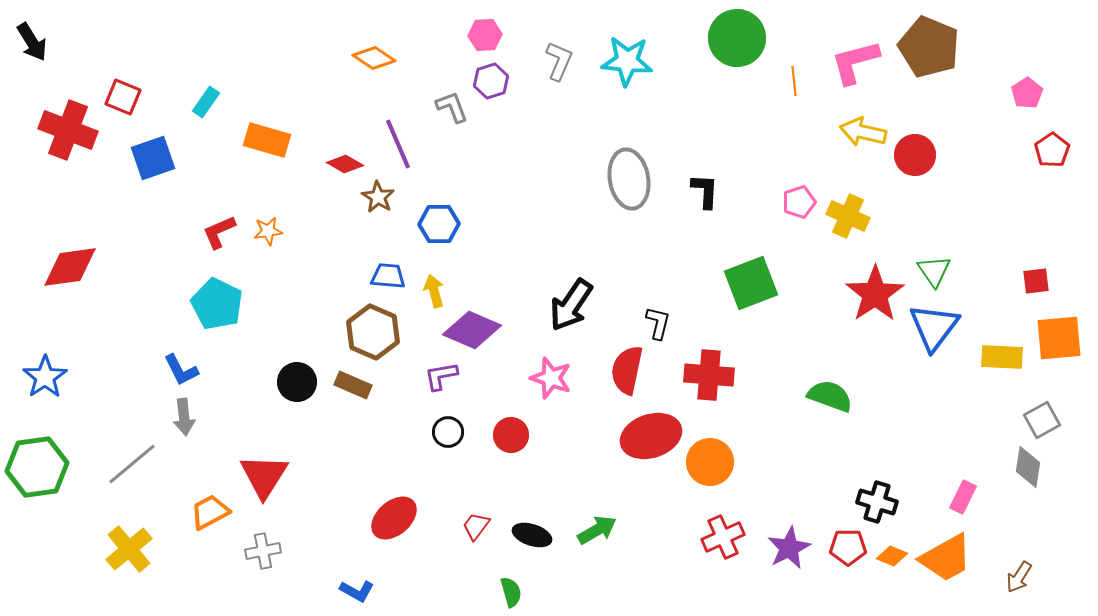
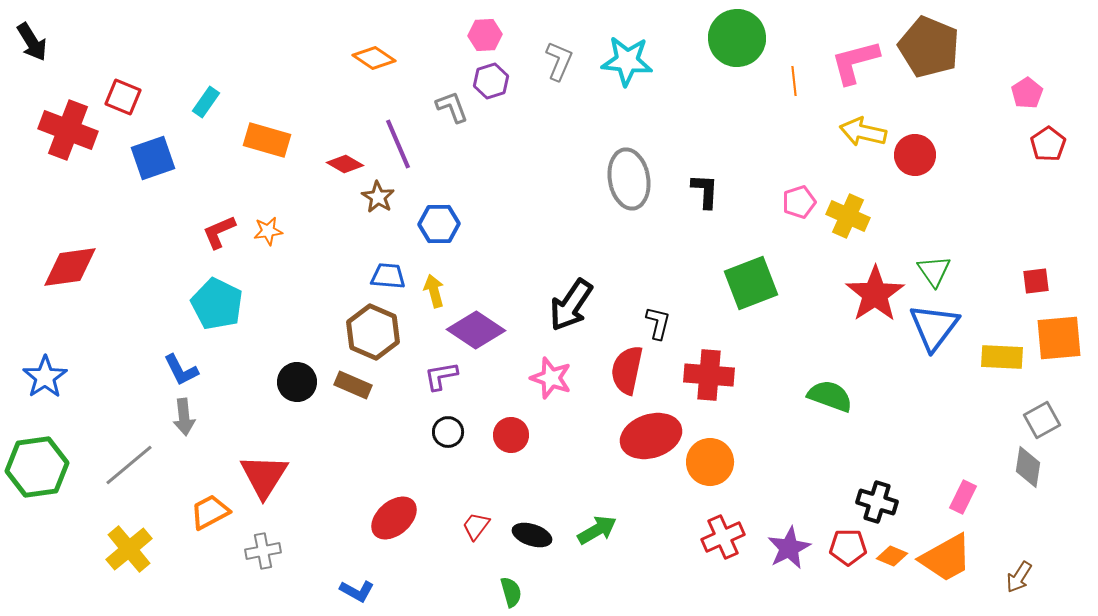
red pentagon at (1052, 150): moved 4 px left, 6 px up
purple diamond at (472, 330): moved 4 px right; rotated 10 degrees clockwise
gray line at (132, 464): moved 3 px left, 1 px down
